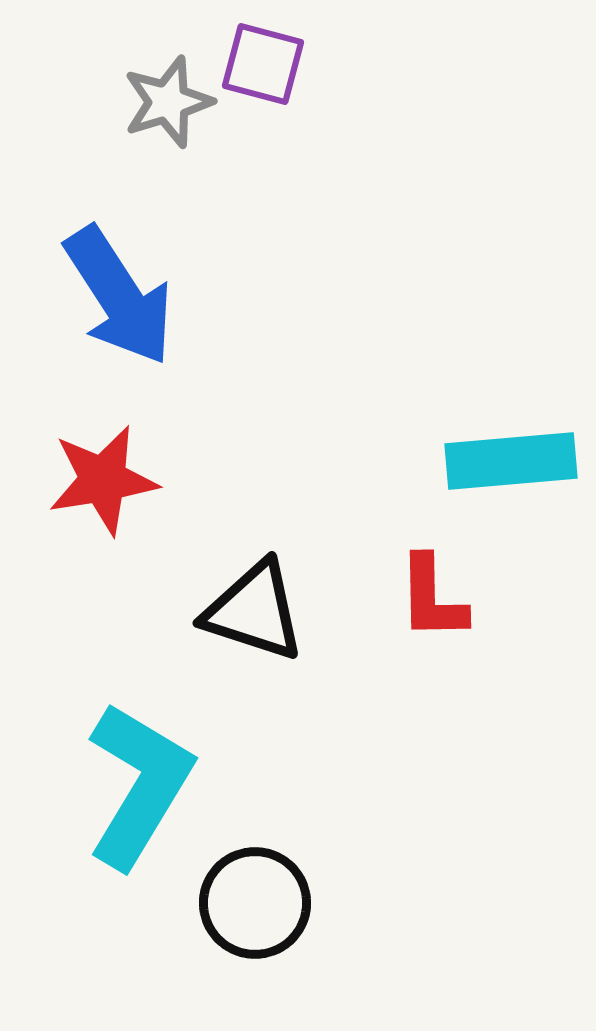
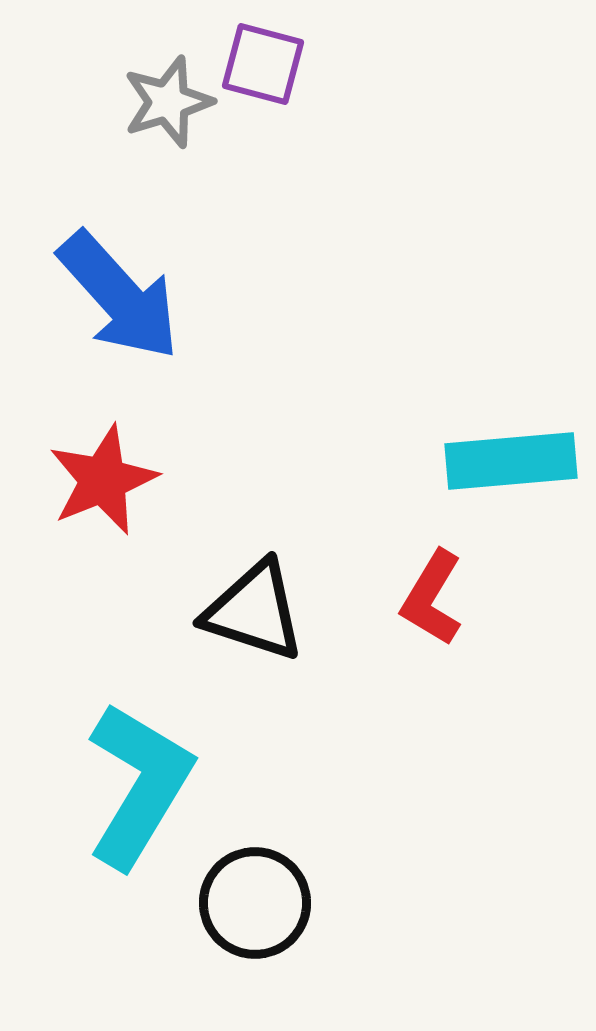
blue arrow: rotated 9 degrees counterclockwise
red star: rotated 13 degrees counterclockwise
red L-shape: rotated 32 degrees clockwise
